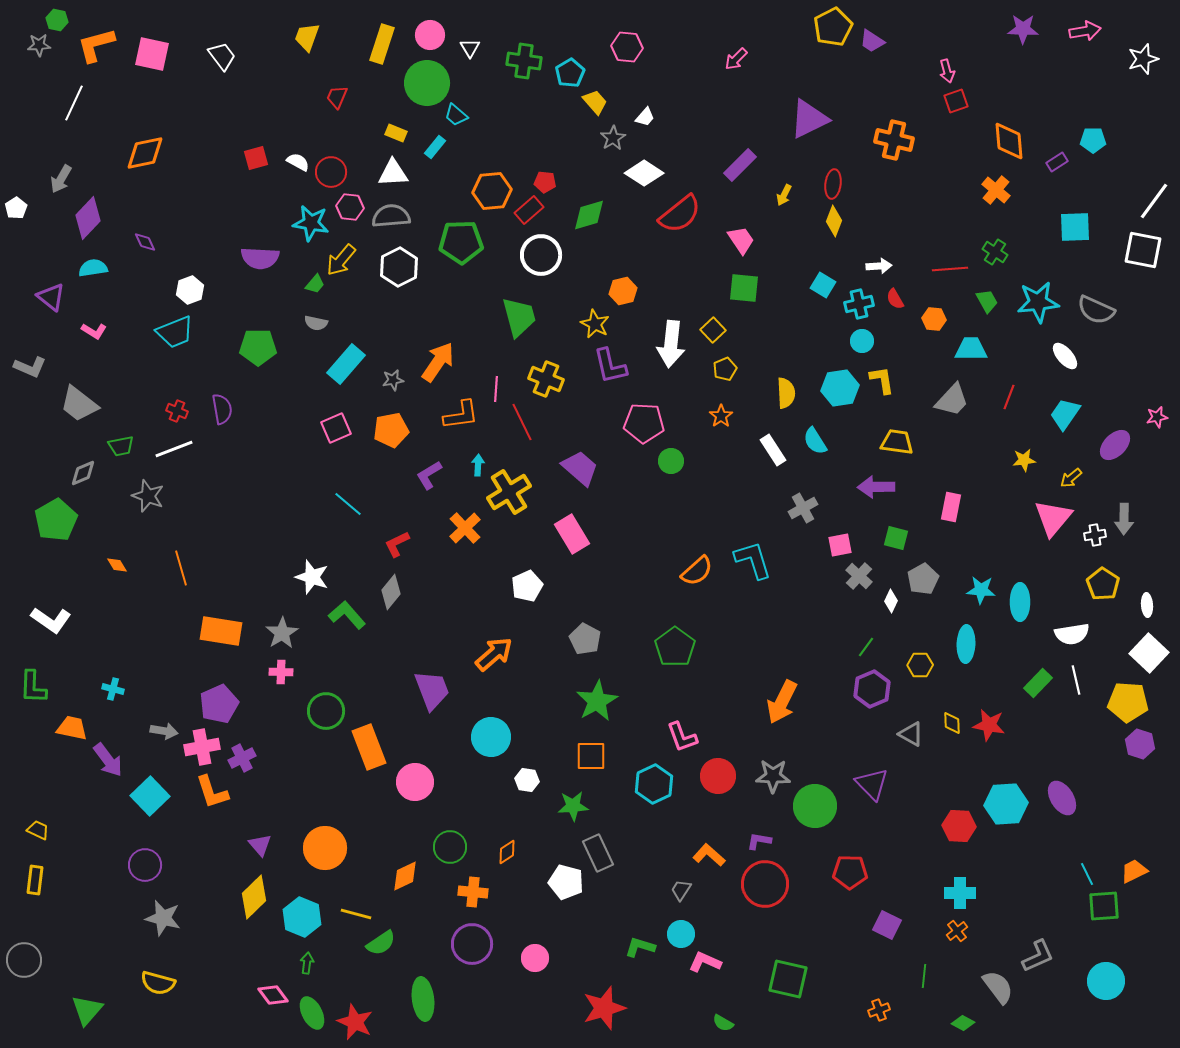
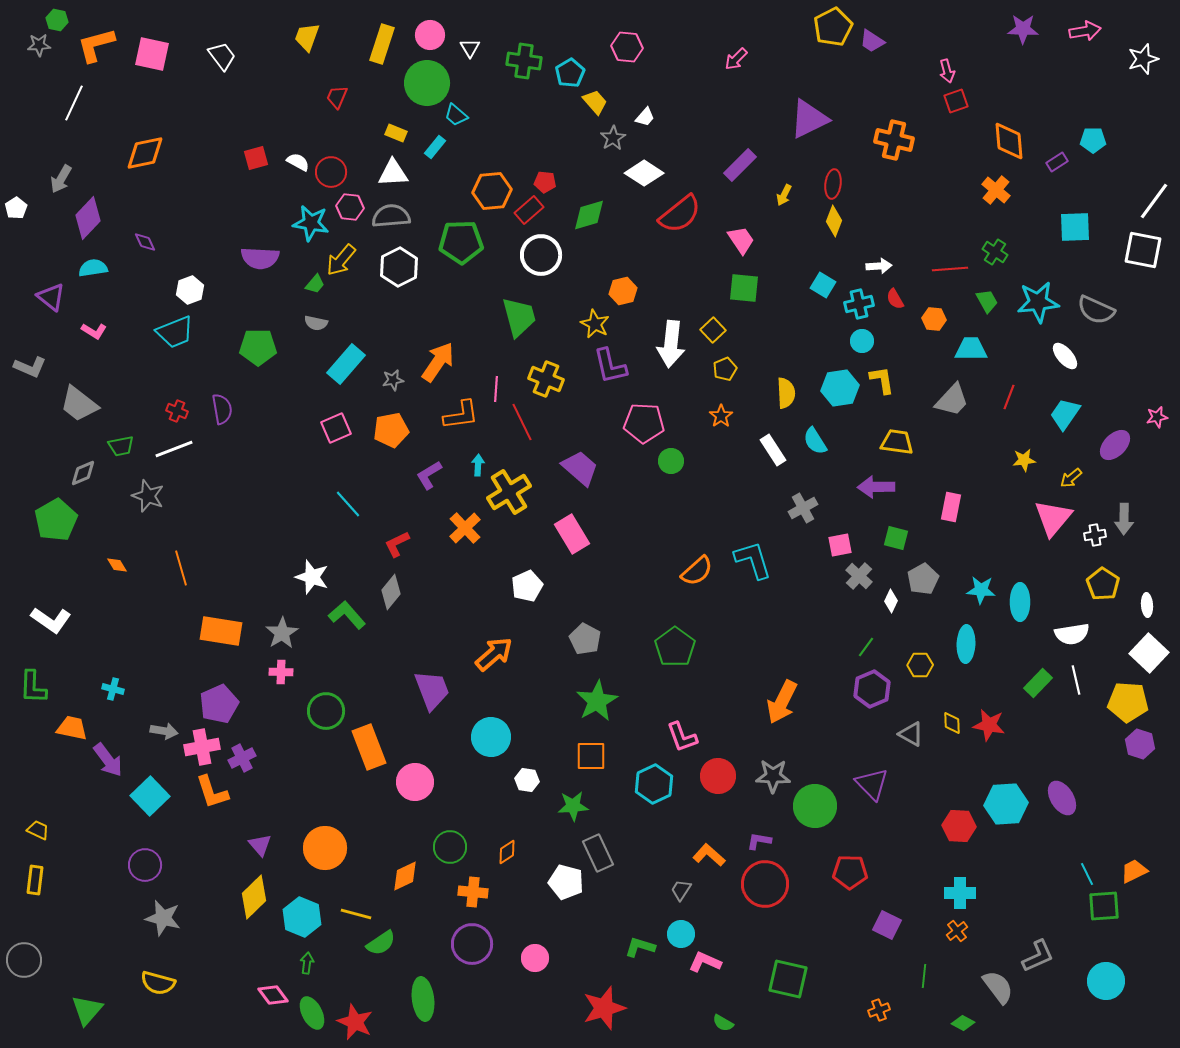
cyan line at (348, 504): rotated 8 degrees clockwise
